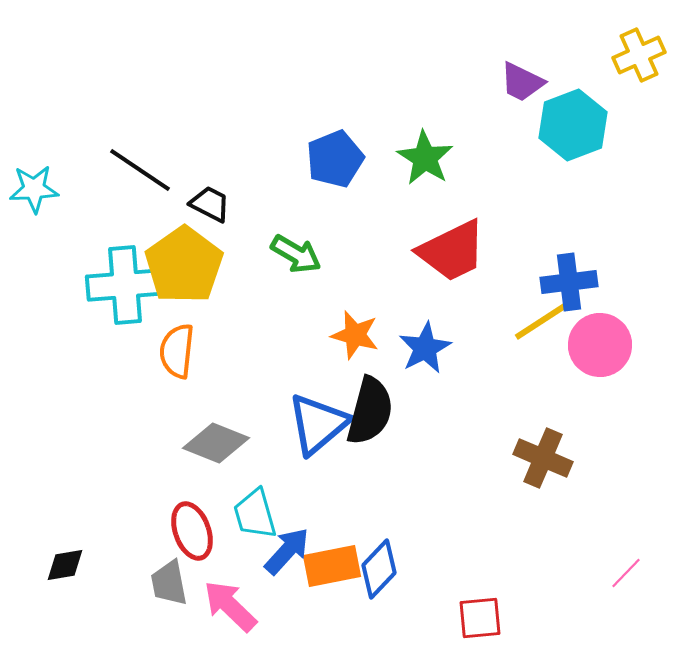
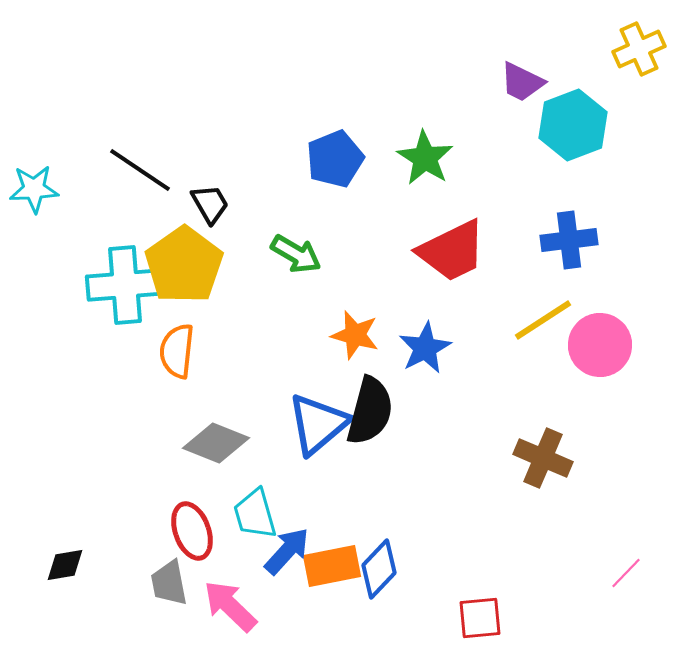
yellow cross: moved 6 px up
black trapezoid: rotated 33 degrees clockwise
blue cross: moved 42 px up
